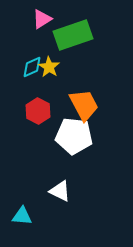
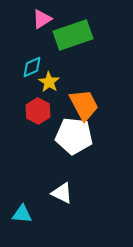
yellow star: moved 15 px down
white triangle: moved 2 px right, 2 px down
cyan triangle: moved 2 px up
